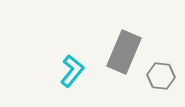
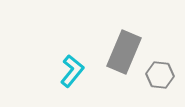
gray hexagon: moved 1 px left, 1 px up
